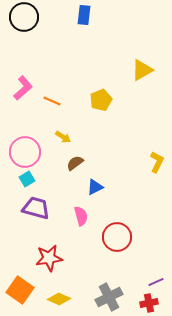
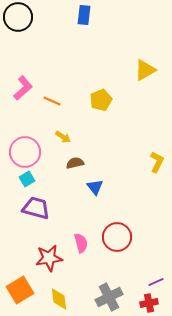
black circle: moved 6 px left
yellow triangle: moved 3 px right
brown semicircle: rotated 24 degrees clockwise
blue triangle: rotated 42 degrees counterclockwise
pink semicircle: moved 27 px down
orange square: rotated 24 degrees clockwise
yellow diamond: rotated 60 degrees clockwise
